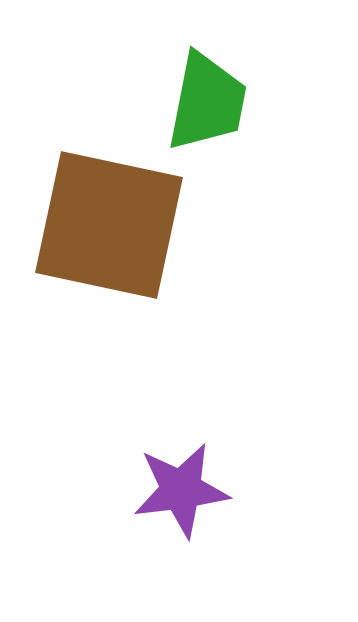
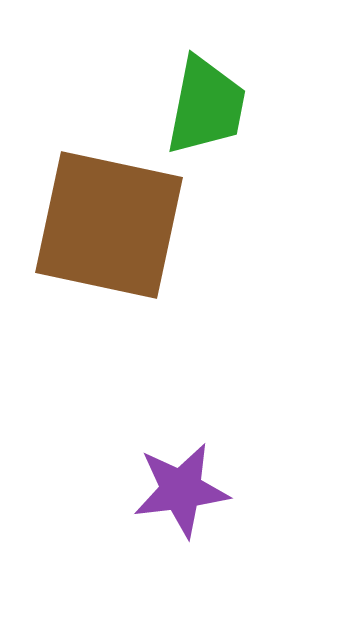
green trapezoid: moved 1 px left, 4 px down
